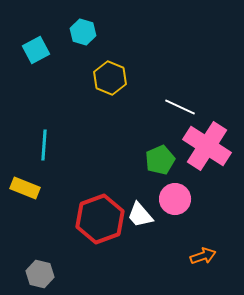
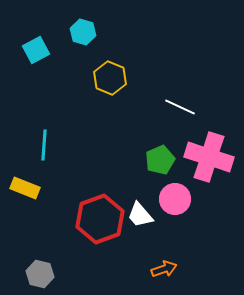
pink cross: moved 2 px right, 11 px down; rotated 15 degrees counterclockwise
orange arrow: moved 39 px left, 13 px down
